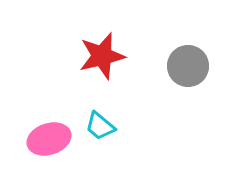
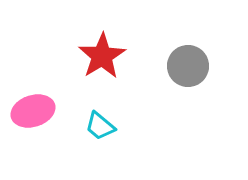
red star: rotated 18 degrees counterclockwise
pink ellipse: moved 16 px left, 28 px up
